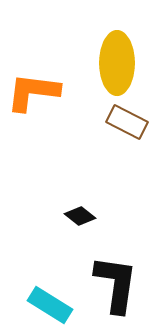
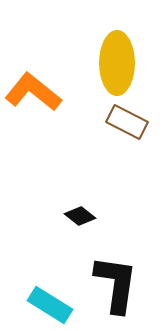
orange L-shape: rotated 32 degrees clockwise
